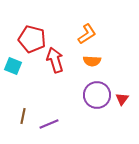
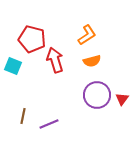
orange L-shape: moved 1 px down
orange semicircle: rotated 18 degrees counterclockwise
